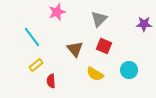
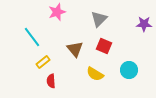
yellow rectangle: moved 7 px right, 3 px up
